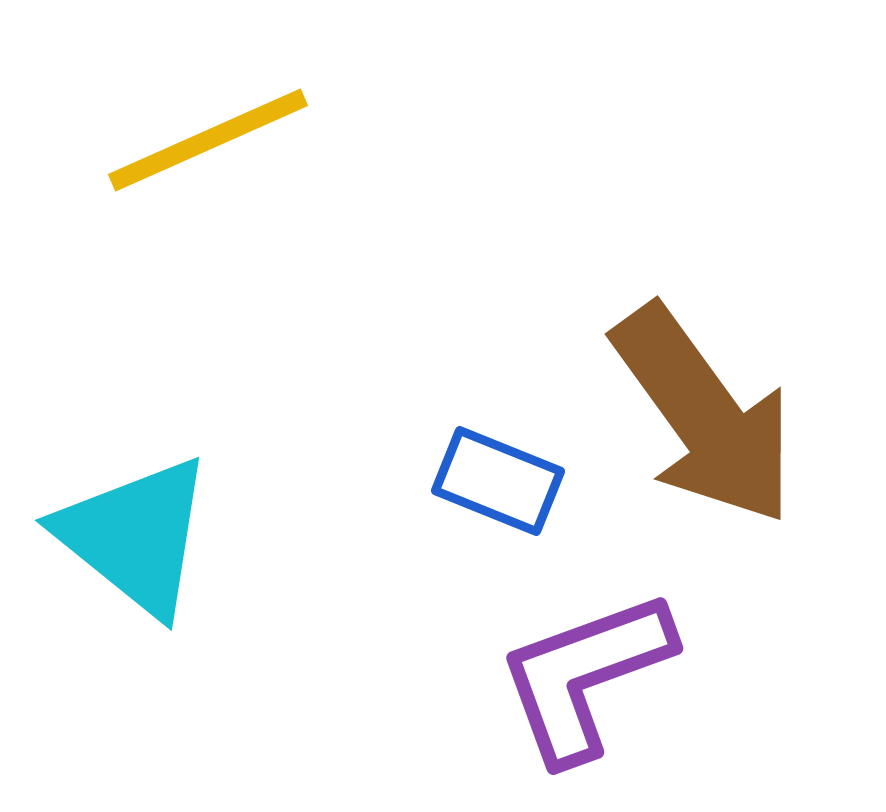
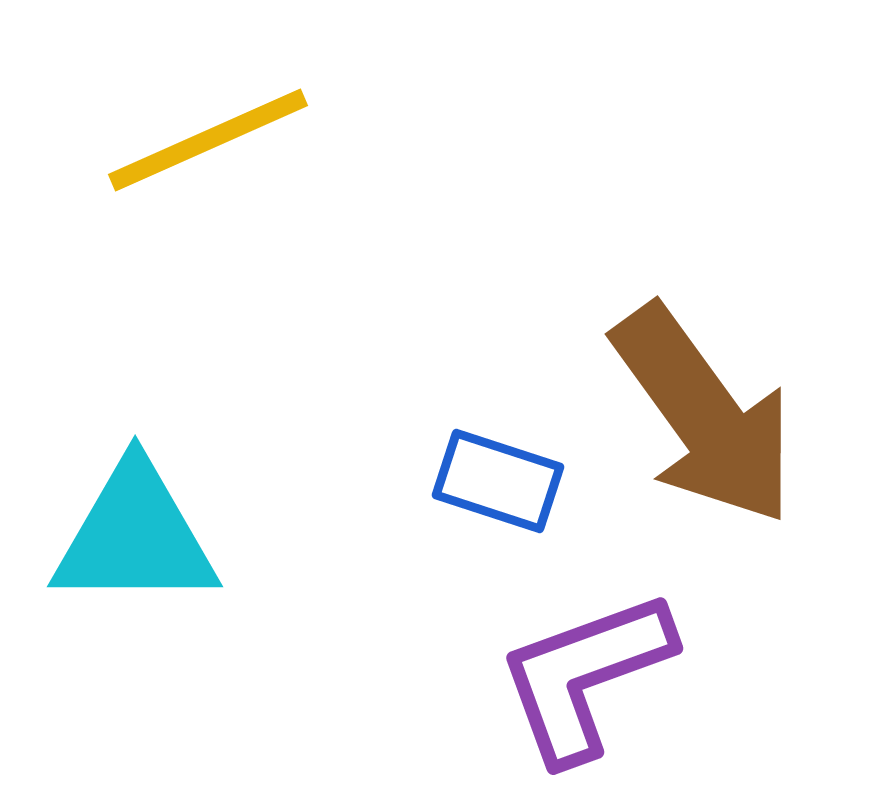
blue rectangle: rotated 4 degrees counterclockwise
cyan triangle: rotated 39 degrees counterclockwise
